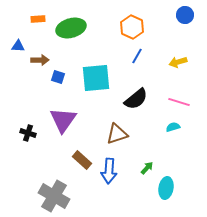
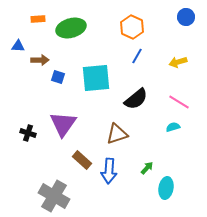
blue circle: moved 1 px right, 2 px down
pink line: rotated 15 degrees clockwise
purple triangle: moved 4 px down
